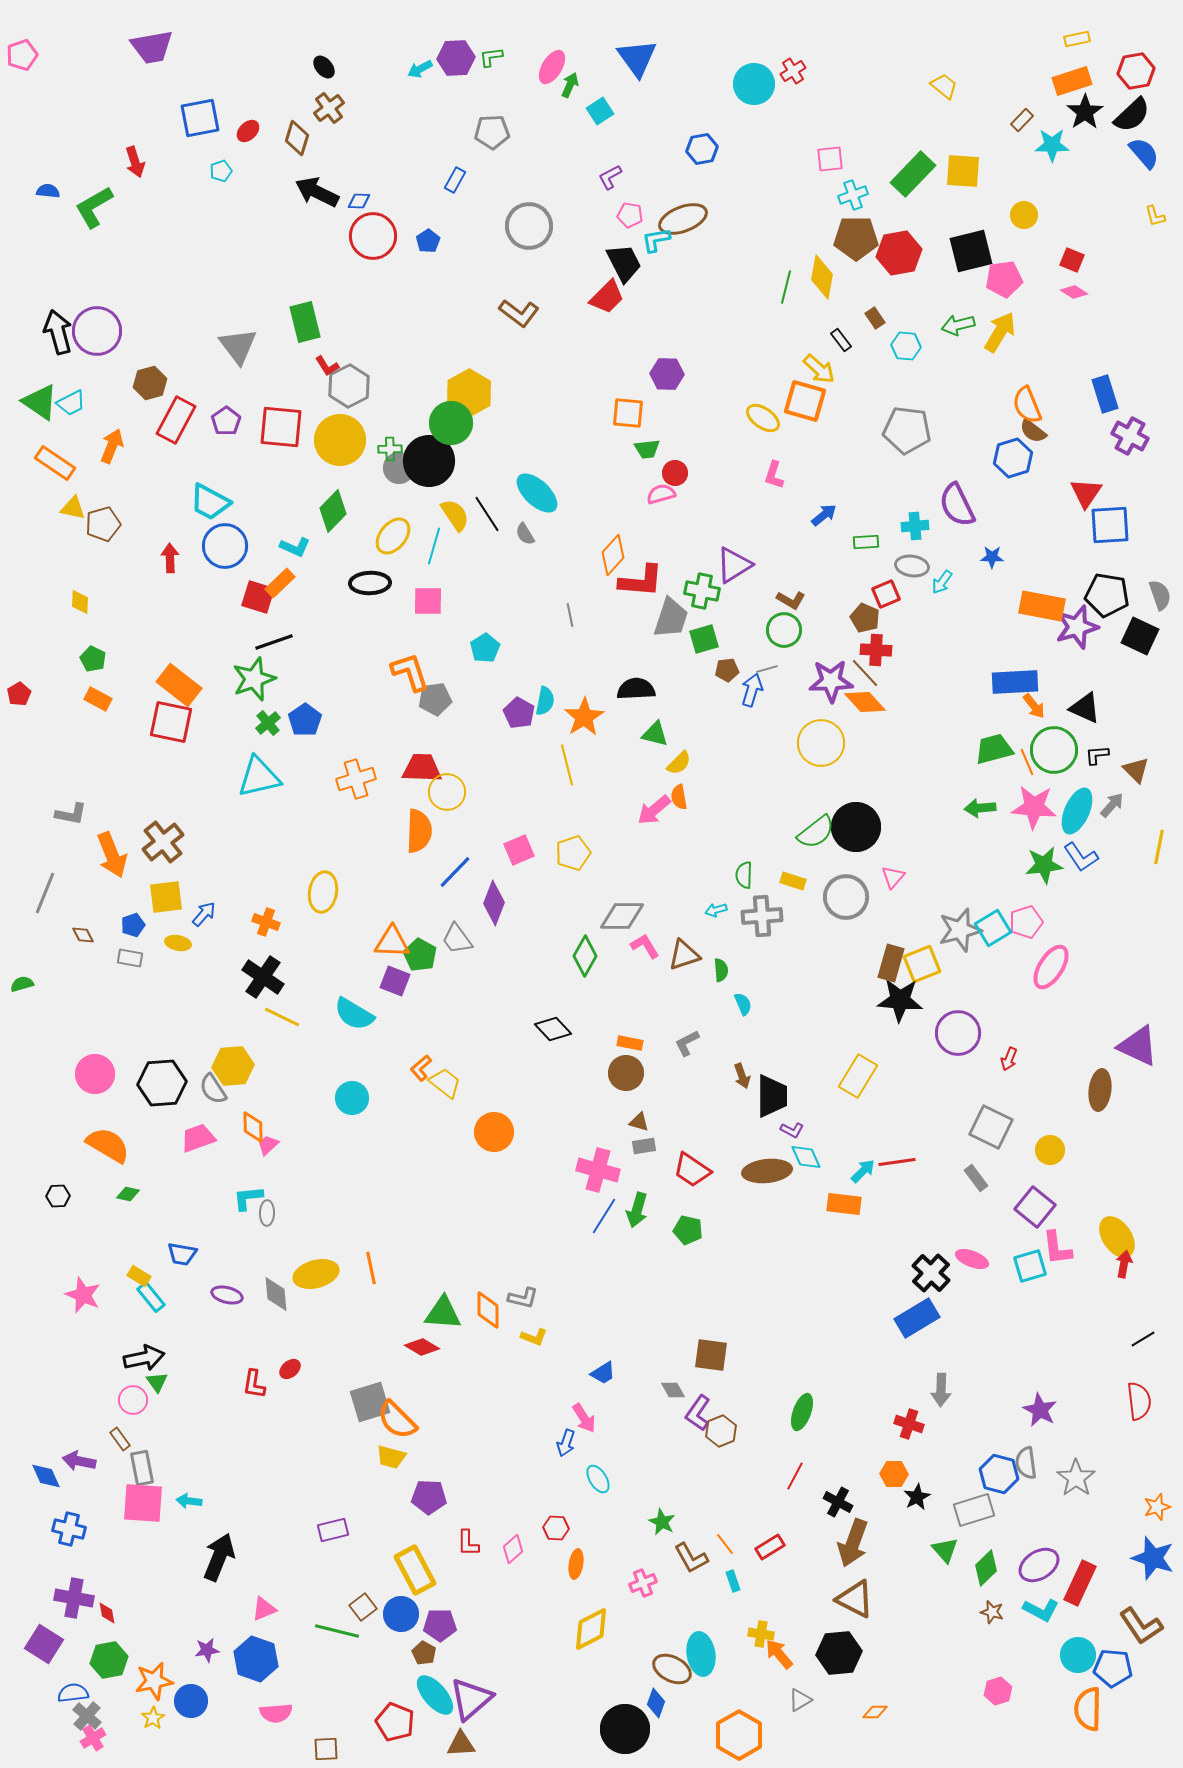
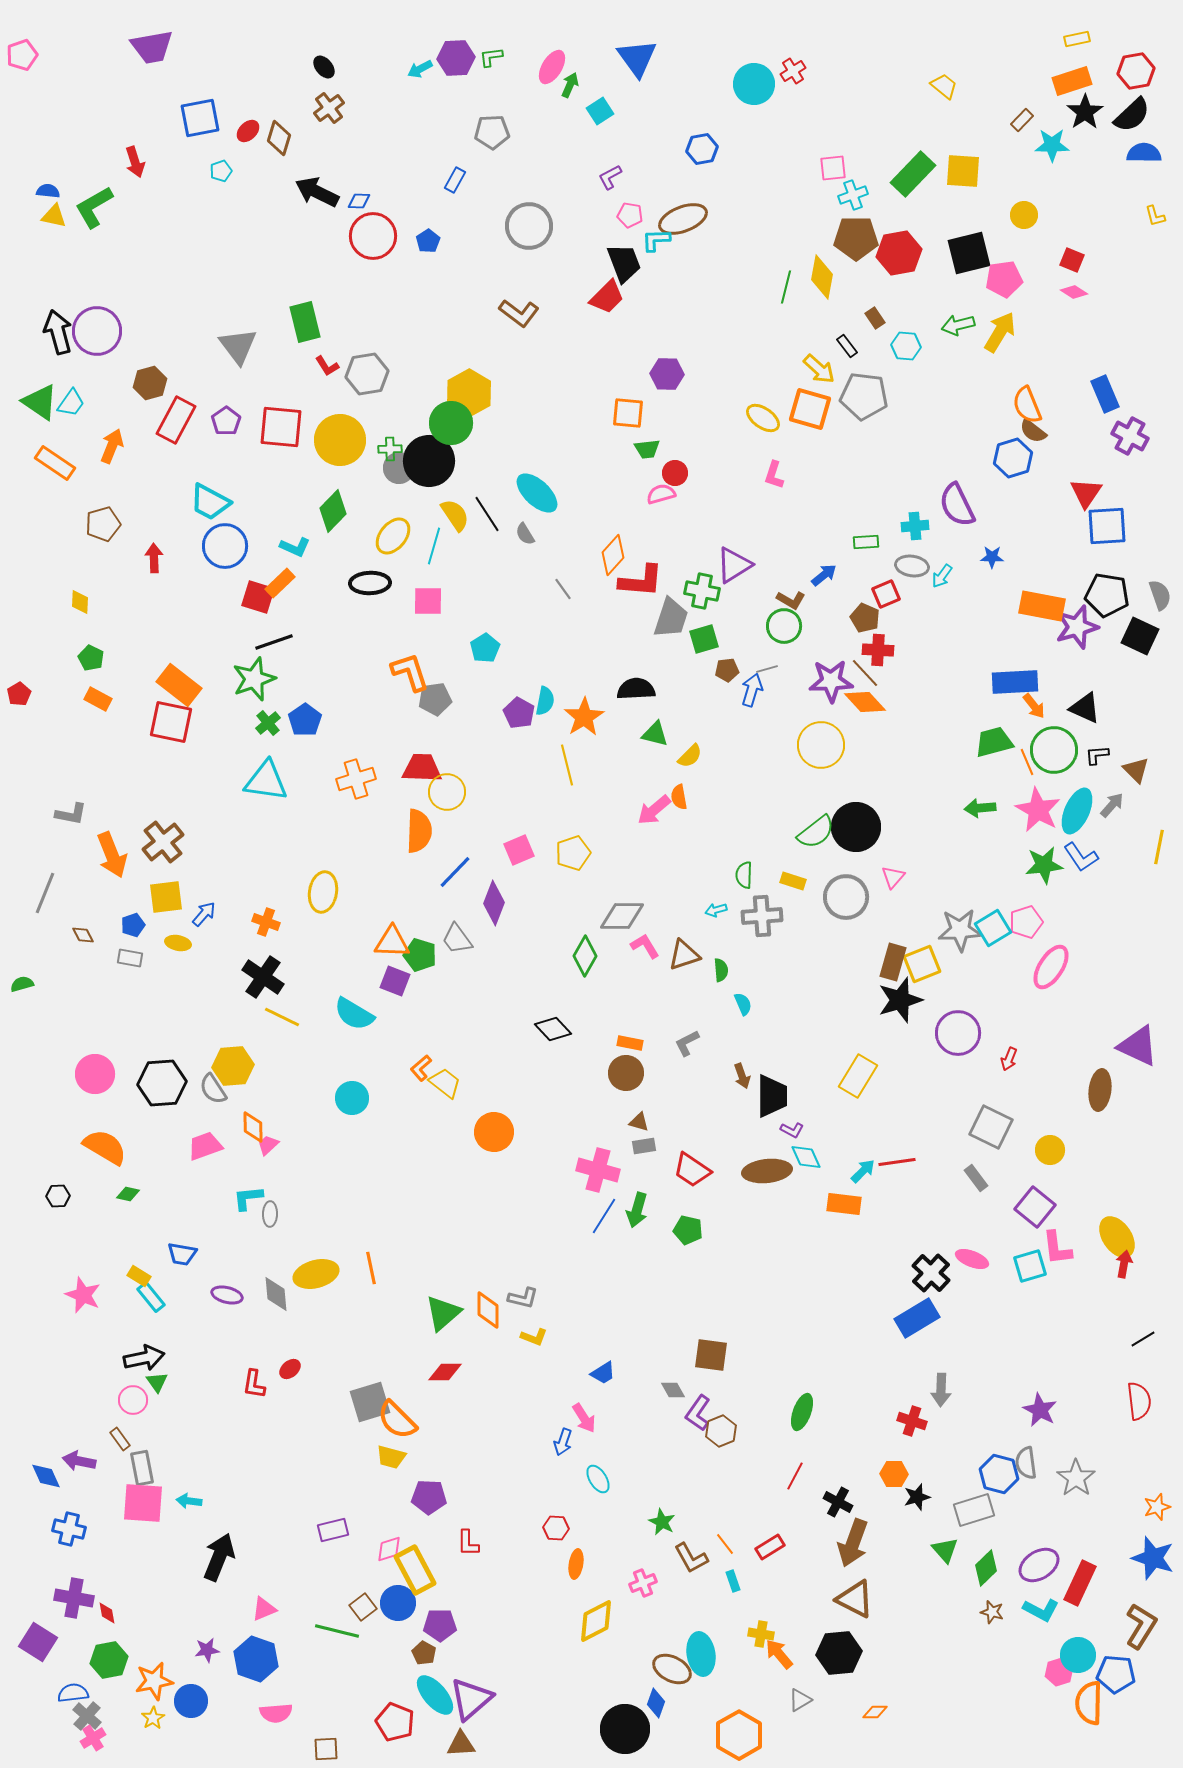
brown diamond at (297, 138): moved 18 px left
blue semicircle at (1144, 153): rotated 48 degrees counterclockwise
pink square at (830, 159): moved 3 px right, 9 px down
cyan L-shape at (656, 240): rotated 8 degrees clockwise
black square at (971, 251): moved 2 px left, 2 px down
black trapezoid at (624, 263): rotated 6 degrees clockwise
black rectangle at (841, 340): moved 6 px right, 6 px down
gray hexagon at (349, 386): moved 18 px right, 12 px up; rotated 18 degrees clockwise
blue rectangle at (1105, 394): rotated 6 degrees counterclockwise
orange square at (805, 401): moved 5 px right, 8 px down
cyan trapezoid at (71, 403): rotated 28 degrees counterclockwise
gray pentagon at (907, 430): moved 43 px left, 34 px up
yellow triangle at (73, 508): moved 19 px left, 292 px up
blue arrow at (824, 515): moved 60 px down
blue square at (1110, 525): moved 3 px left, 1 px down
red arrow at (170, 558): moved 16 px left
cyan arrow at (942, 582): moved 6 px up
gray line at (570, 615): moved 7 px left, 26 px up; rotated 25 degrees counterclockwise
green circle at (784, 630): moved 4 px up
red cross at (876, 650): moved 2 px right
green pentagon at (93, 659): moved 2 px left, 1 px up
yellow circle at (821, 743): moved 2 px down
green trapezoid at (994, 749): moved 7 px up
yellow semicircle at (679, 763): moved 11 px right, 7 px up
cyan triangle at (259, 777): moved 7 px right, 4 px down; rotated 21 degrees clockwise
pink star at (1034, 807): moved 4 px right, 3 px down; rotated 24 degrees clockwise
gray star at (960, 930): rotated 12 degrees clockwise
green pentagon at (420, 955): rotated 12 degrees counterclockwise
brown rectangle at (891, 963): moved 2 px right, 1 px up
black star at (900, 1000): rotated 21 degrees counterclockwise
pink trapezoid at (198, 1138): moved 7 px right, 8 px down
orange semicircle at (108, 1145): moved 3 px left, 2 px down
gray ellipse at (267, 1213): moved 3 px right, 1 px down
green triangle at (443, 1313): rotated 45 degrees counterclockwise
red diamond at (422, 1347): moved 23 px right, 25 px down; rotated 32 degrees counterclockwise
red cross at (909, 1424): moved 3 px right, 3 px up
blue arrow at (566, 1443): moved 3 px left, 1 px up
black star at (917, 1497): rotated 12 degrees clockwise
pink diamond at (513, 1549): moved 124 px left; rotated 24 degrees clockwise
blue circle at (401, 1614): moved 3 px left, 11 px up
brown L-shape at (1141, 1626): rotated 114 degrees counterclockwise
yellow diamond at (591, 1629): moved 5 px right, 8 px up
purple square at (44, 1644): moved 6 px left, 2 px up
blue pentagon at (1113, 1668): moved 3 px right, 6 px down
pink hexagon at (998, 1691): moved 61 px right, 19 px up
orange semicircle at (1088, 1709): moved 1 px right, 6 px up
